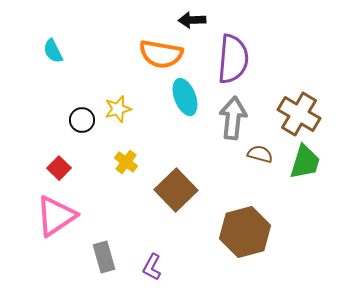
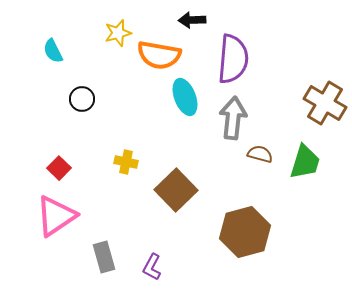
orange semicircle: moved 2 px left, 1 px down
yellow star: moved 76 px up
brown cross: moved 26 px right, 11 px up
black circle: moved 21 px up
yellow cross: rotated 25 degrees counterclockwise
